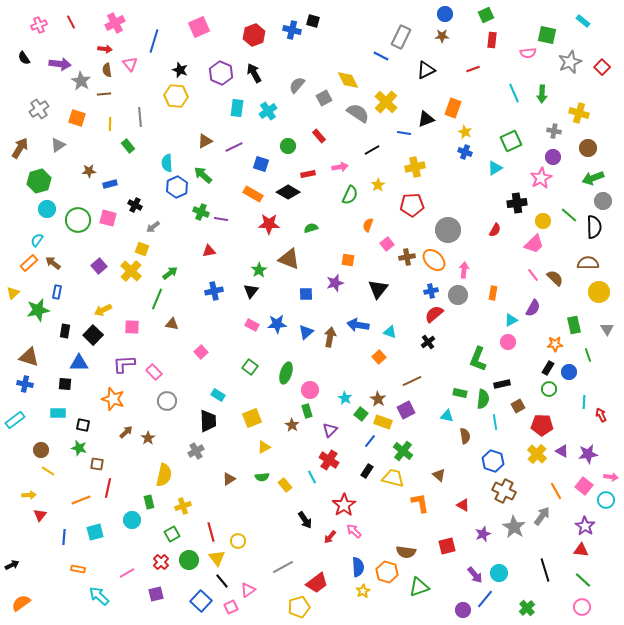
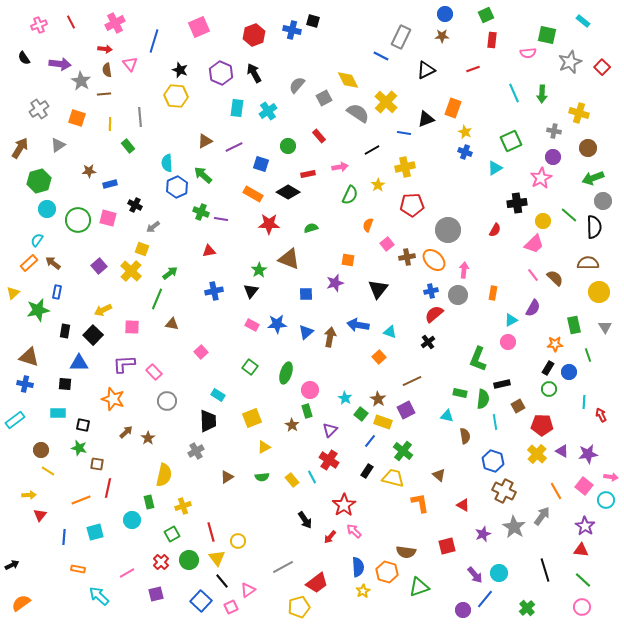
yellow cross at (415, 167): moved 10 px left
gray triangle at (607, 329): moved 2 px left, 2 px up
brown triangle at (229, 479): moved 2 px left, 2 px up
yellow rectangle at (285, 485): moved 7 px right, 5 px up
